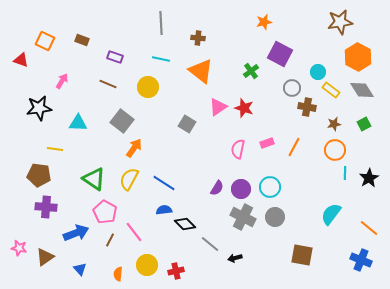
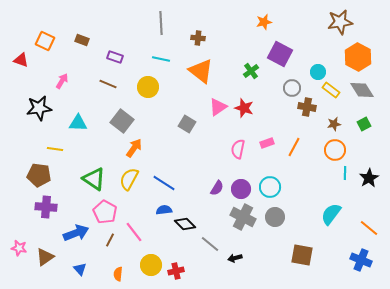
yellow circle at (147, 265): moved 4 px right
